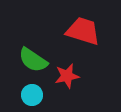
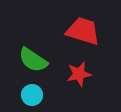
red star: moved 12 px right, 2 px up
